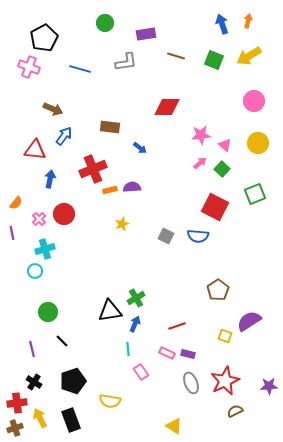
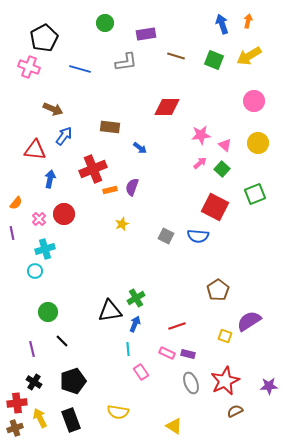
purple semicircle at (132, 187): rotated 66 degrees counterclockwise
yellow semicircle at (110, 401): moved 8 px right, 11 px down
